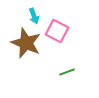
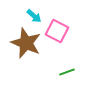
cyan arrow: rotated 28 degrees counterclockwise
